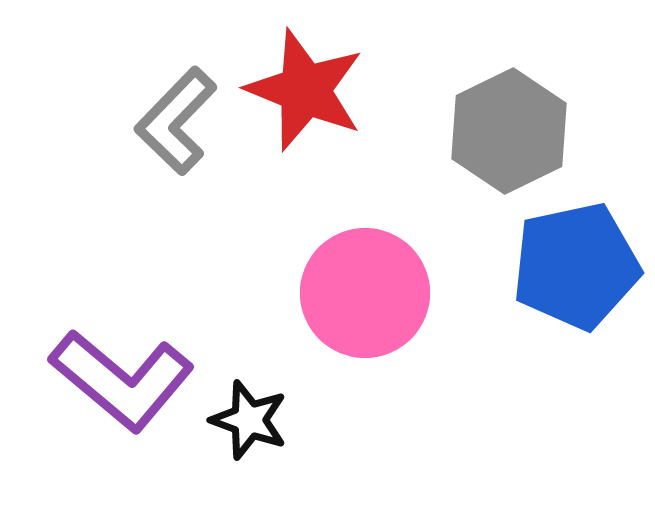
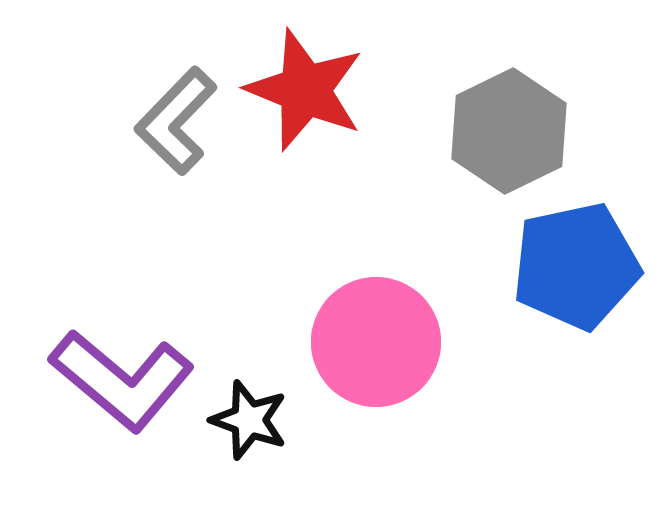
pink circle: moved 11 px right, 49 px down
